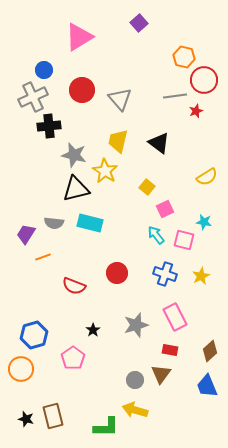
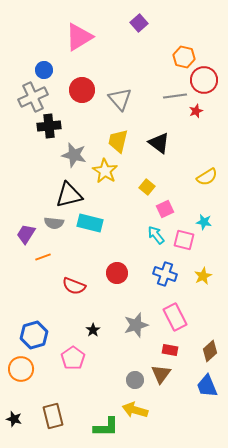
black triangle at (76, 189): moved 7 px left, 6 px down
yellow star at (201, 276): moved 2 px right
black star at (26, 419): moved 12 px left
